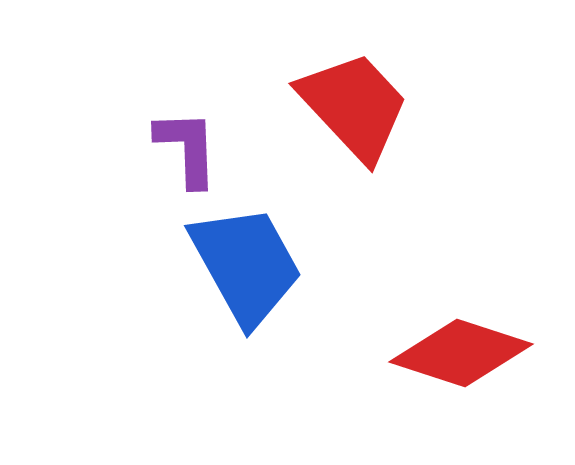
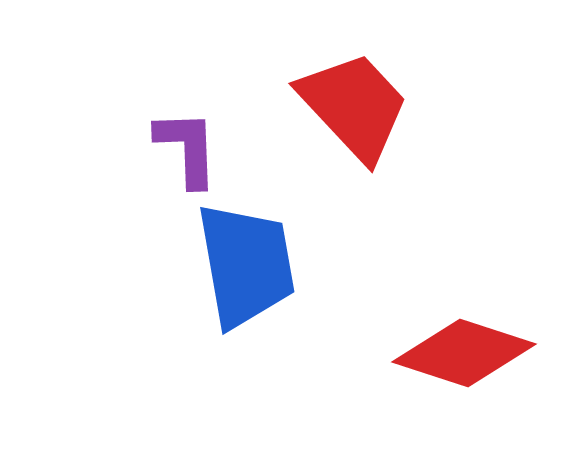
blue trapezoid: rotated 19 degrees clockwise
red diamond: moved 3 px right
